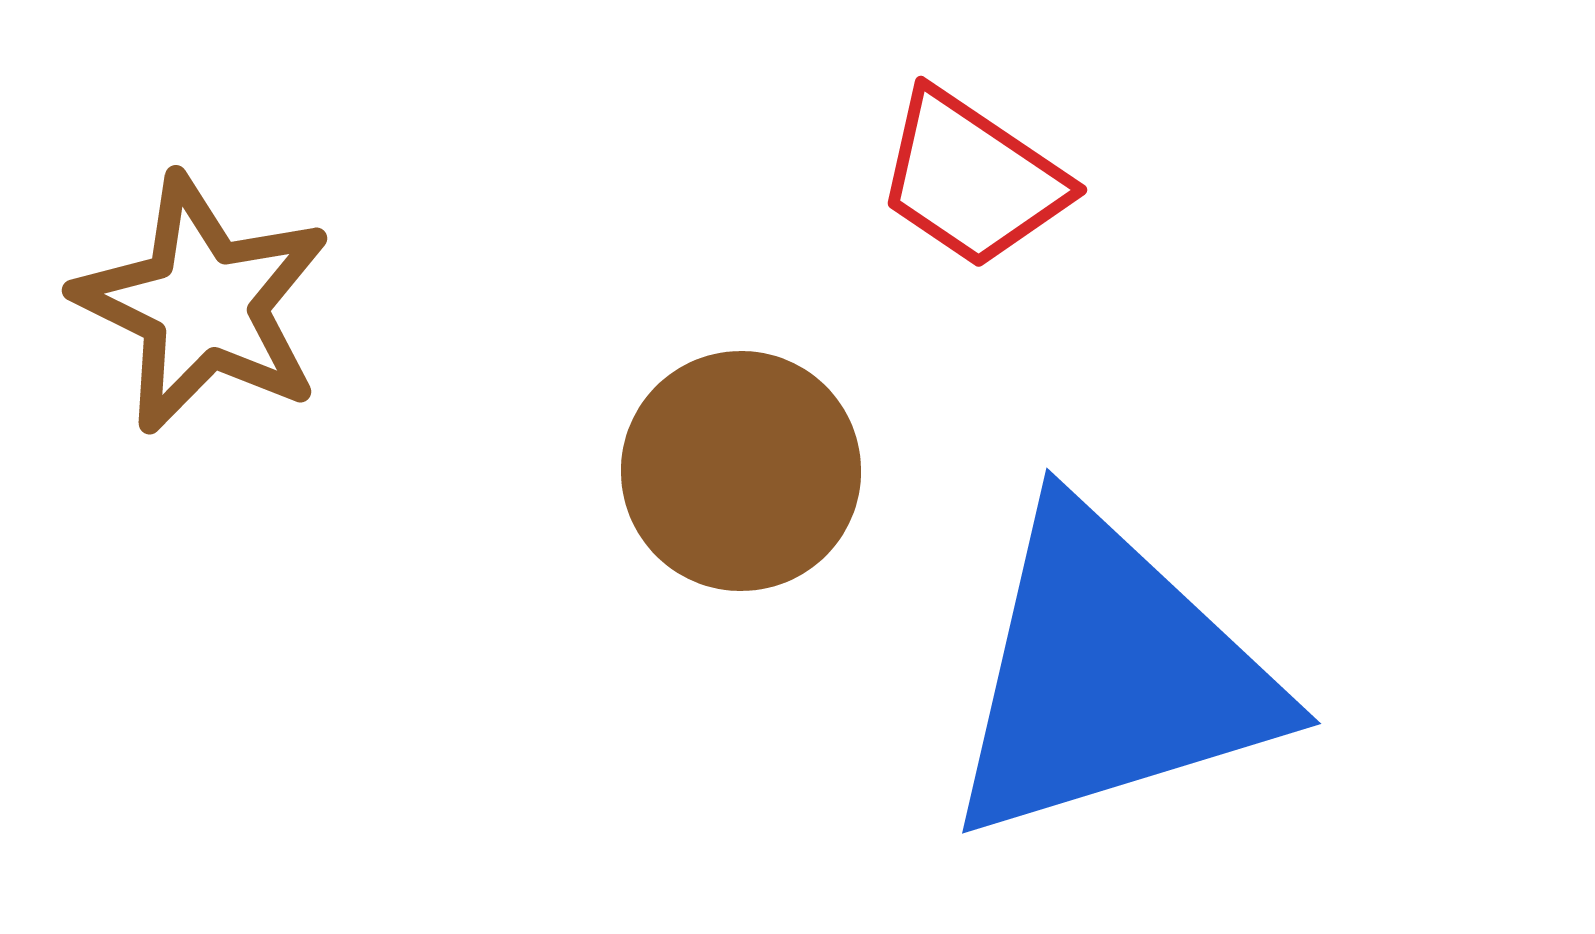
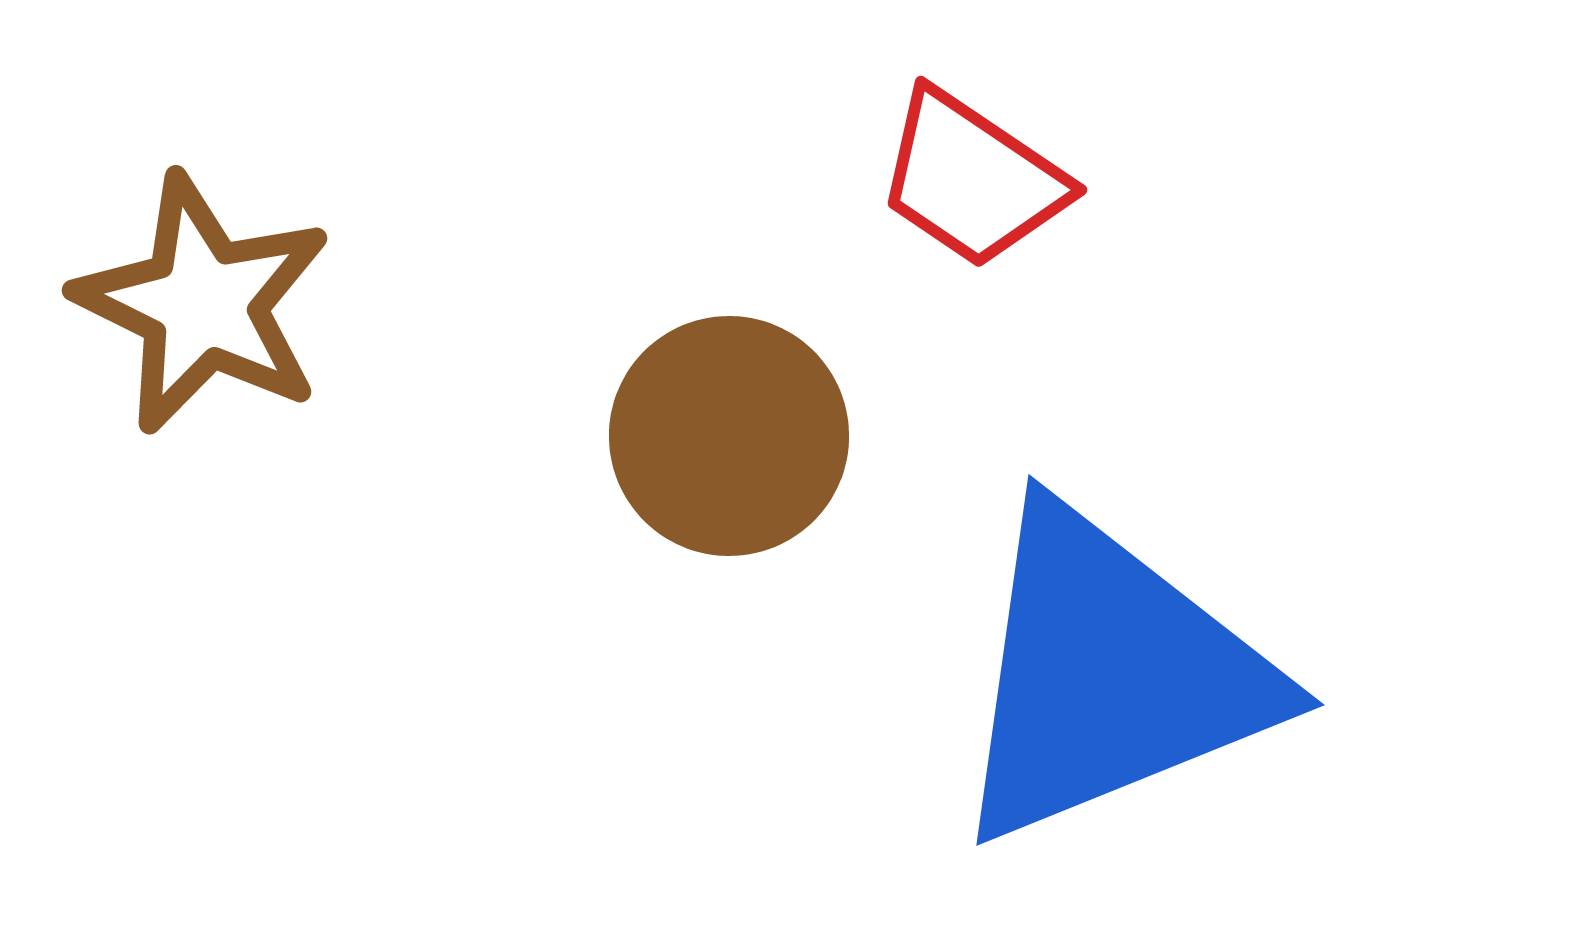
brown circle: moved 12 px left, 35 px up
blue triangle: rotated 5 degrees counterclockwise
